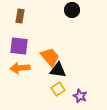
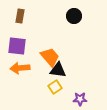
black circle: moved 2 px right, 6 px down
purple square: moved 2 px left
yellow square: moved 3 px left, 2 px up
purple star: moved 3 px down; rotated 24 degrees counterclockwise
